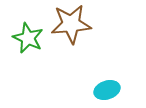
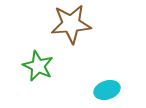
green star: moved 10 px right, 28 px down
